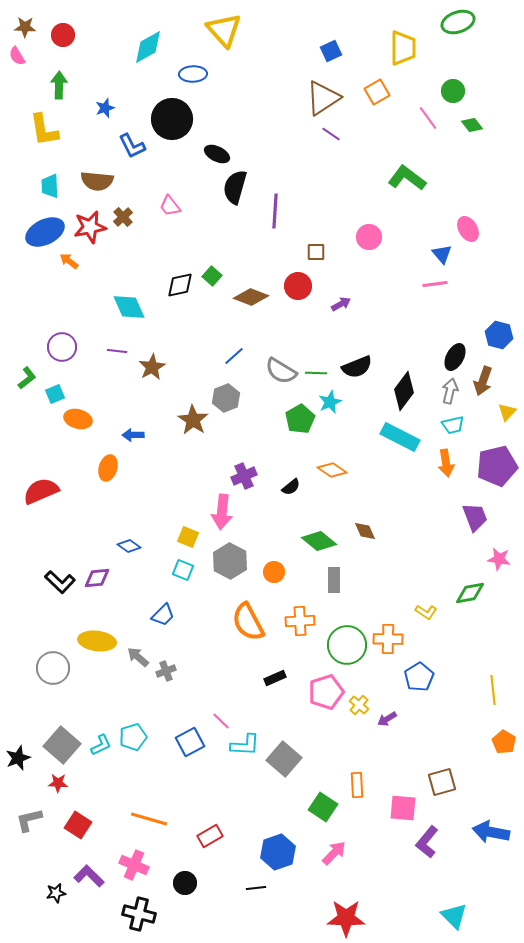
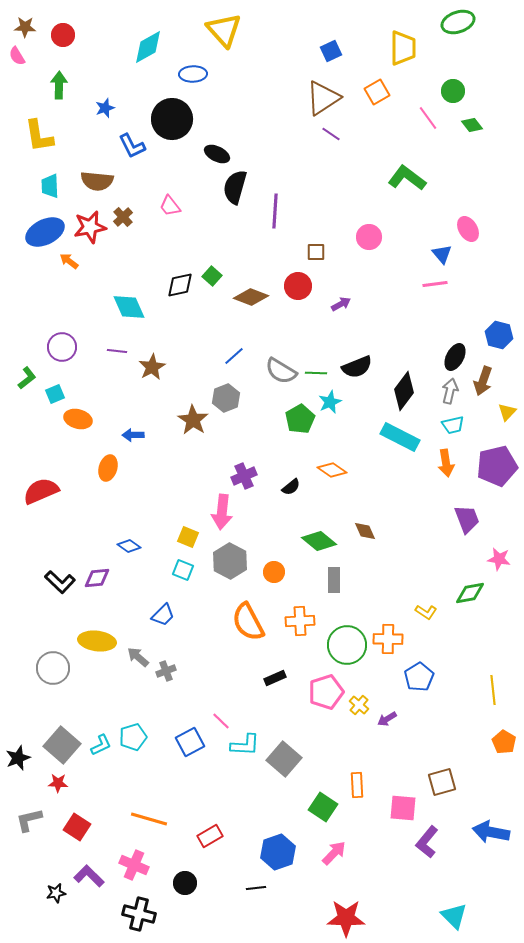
yellow L-shape at (44, 130): moved 5 px left, 6 px down
purple trapezoid at (475, 517): moved 8 px left, 2 px down
red square at (78, 825): moved 1 px left, 2 px down
